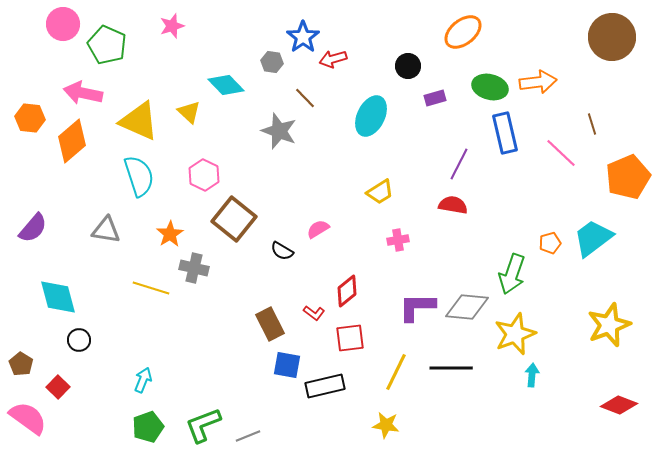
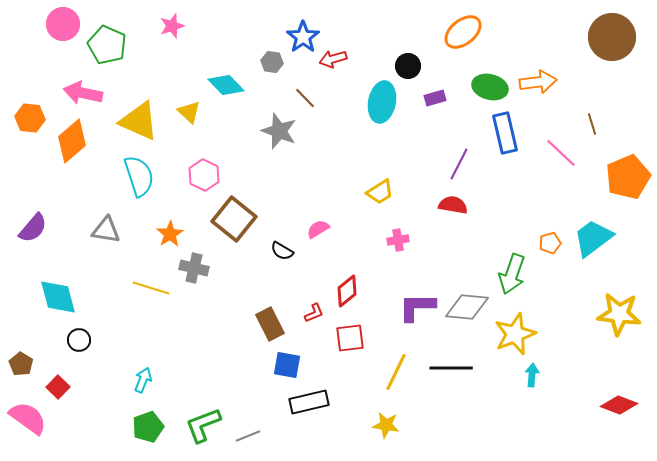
cyan ellipse at (371, 116): moved 11 px right, 14 px up; rotated 15 degrees counterclockwise
red L-shape at (314, 313): rotated 60 degrees counterclockwise
yellow star at (609, 325): moved 10 px right, 11 px up; rotated 27 degrees clockwise
black rectangle at (325, 386): moved 16 px left, 16 px down
